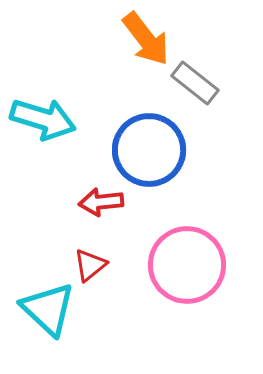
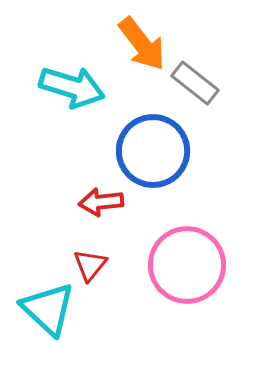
orange arrow: moved 4 px left, 5 px down
cyan arrow: moved 29 px right, 32 px up
blue circle: moved 4 px right, 1 px down
red triangle: rotated 12 degrees counterclockwise
